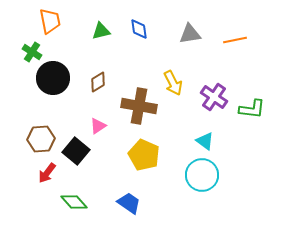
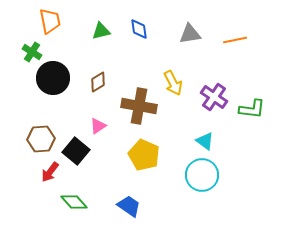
red arrow: moved 3 px right, 1 px up
blue trapezoid: moved 3 px down
